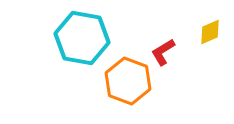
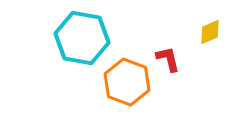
red L-shape: moved 5 px right, 7 px down; rotated 108 degrees clockwise
orange hexagon: moved 1 px left, 1 px down
